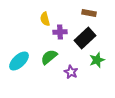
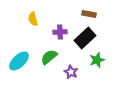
brown rectangle: moved 1 px down
yellow semicircle: moved 12 px left
